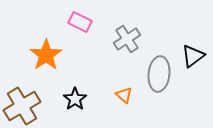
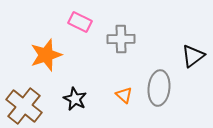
gray cross: moved 6 px left; rotated 32 degrees clockwise
orange star: rotated 16 degrees clockwise
gray ellipse: moved 14 px down
black star: rotated 10 degrees counterclockwise
brown cross: moved 2 px right; rotated 21 degrees counterclockwise
